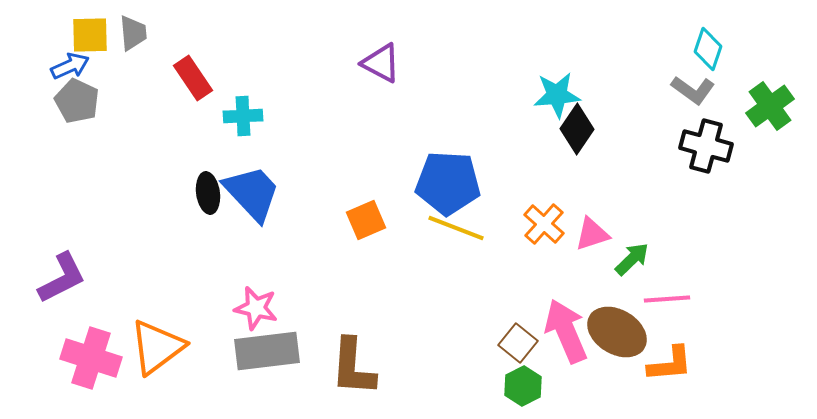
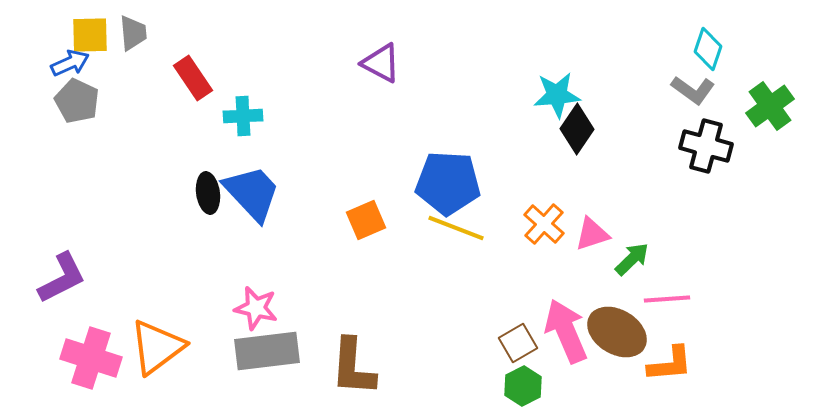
blue arrow: moved 3 px up
brown square: rotated 21 degrees clockwise
